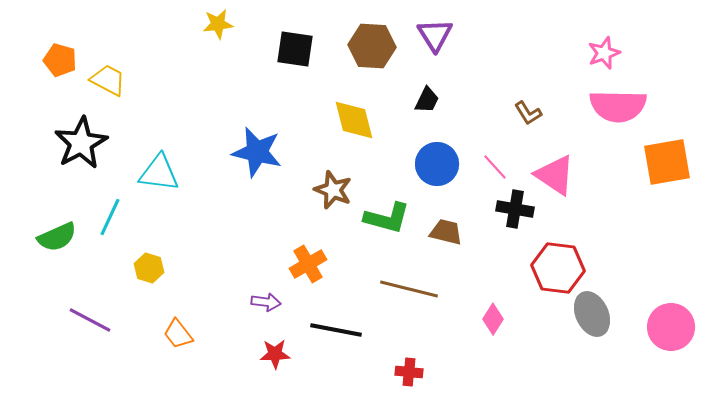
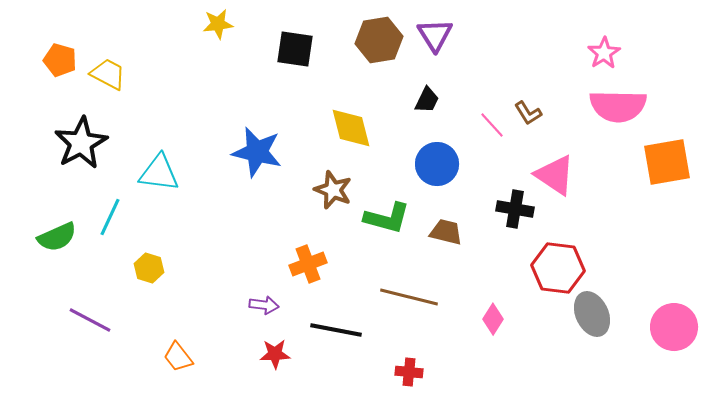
brown hexagon: moved 7 px right, 6 px up; rotated 12 degrees counterclockwise
pink star: rotated 12 degrees counterclockwise
yellow trapezoid: moved 6 px up
yellow diamond: moved 3 px left, 8 px down
pink line: moved 3 px left, 42 px up
orange cross: rotated 9 degrees clockwise
brown line: moved 8 px down
purple arrow: moved 2 px left, 3 px down
pink circle: moved 3 px right
orange trapezoid: moved 23 px down
